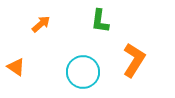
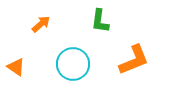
orange L-shape: rotated 36 degrees clockwise
cyan circle: moved 10 px left, 8 px up
